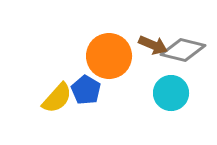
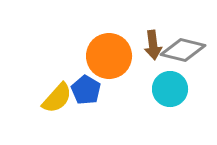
brown arrow: rotated 60 degrees clockwise
cyan circle: moved 1 px left, 4 px up
